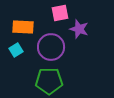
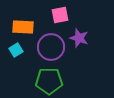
pink square: moved 2 px down
purple star: moved 9 px down
